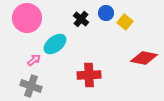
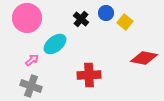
pink arrow: moved 2 px left
